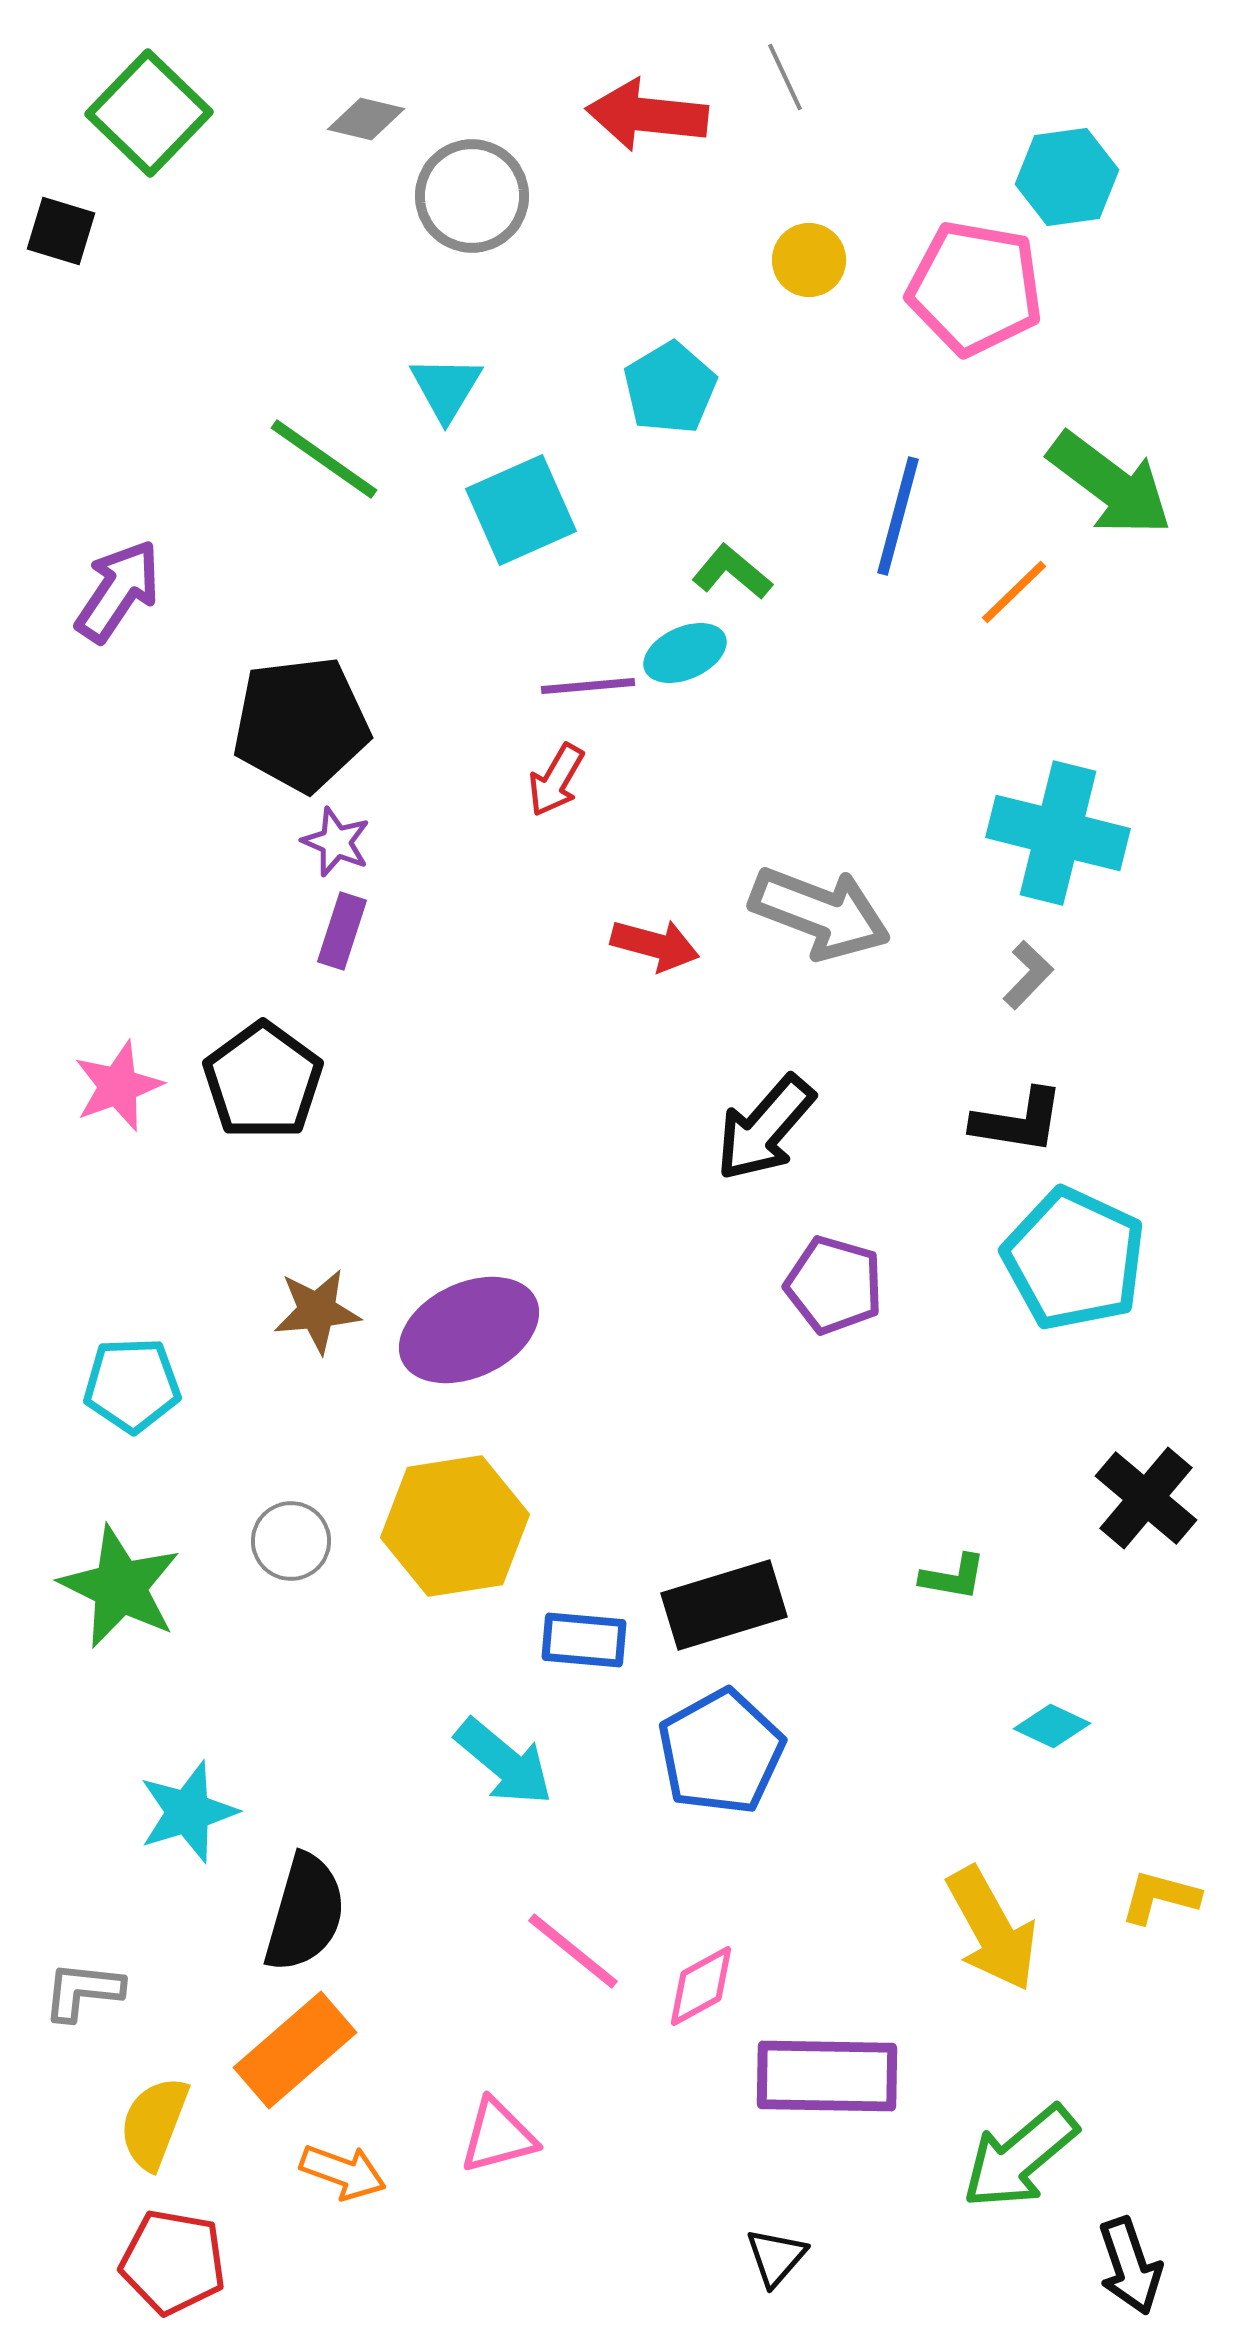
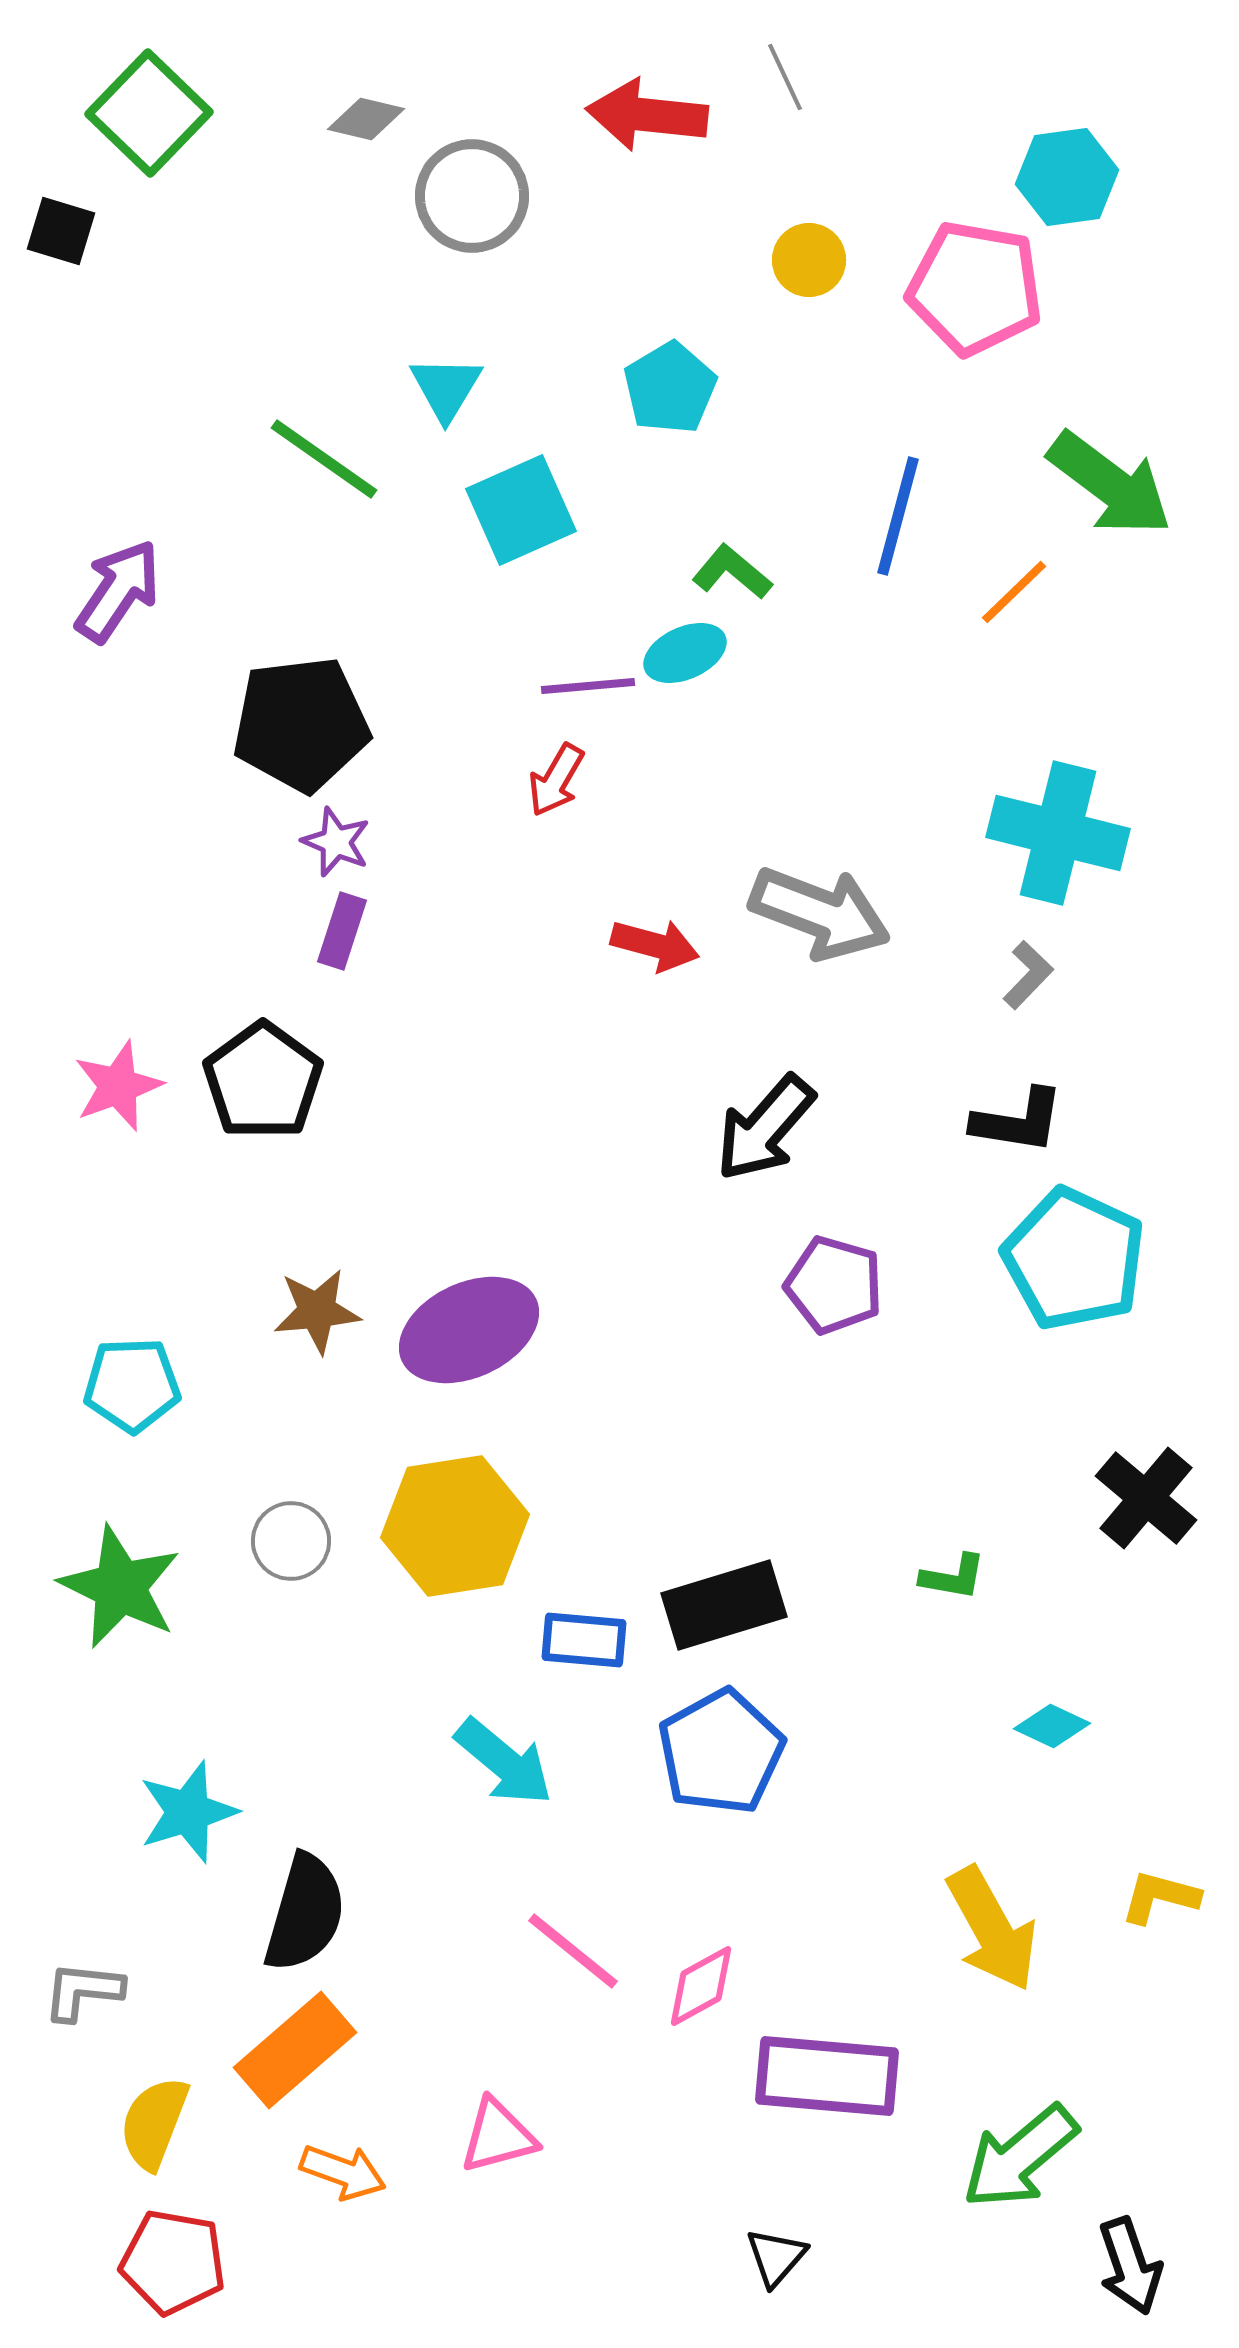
purple rectangle at (827, 2076): rotated 4 degrees clockwise
